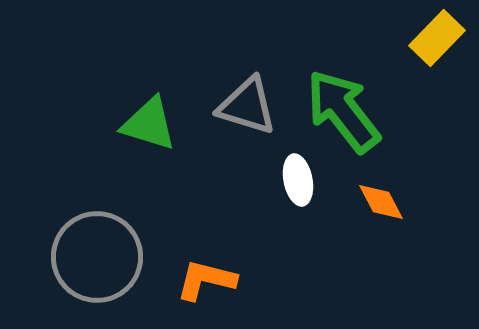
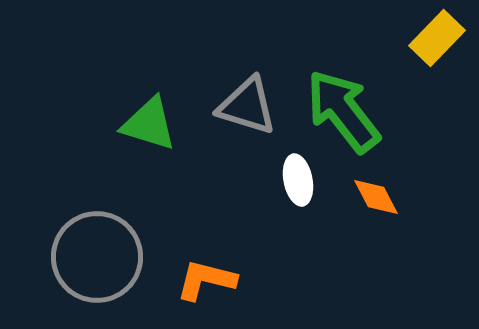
orange diamond: moved 5 px left, 5 px up
